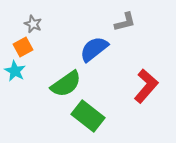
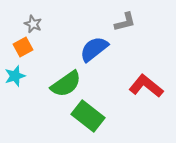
cyan star: moved 5 px down; rotated 25 degrees clockwise
red L-shape: rotated 92 degrees counterclockwise
